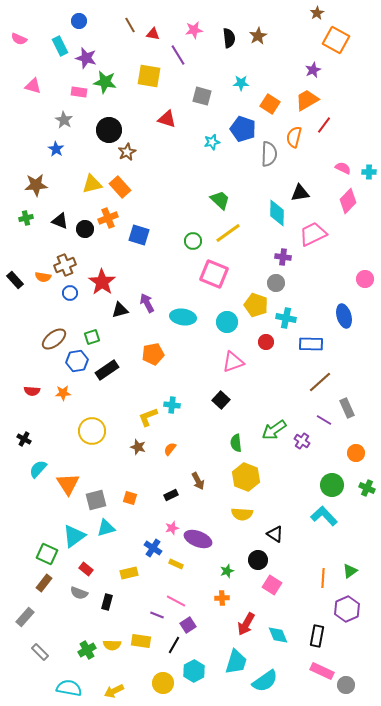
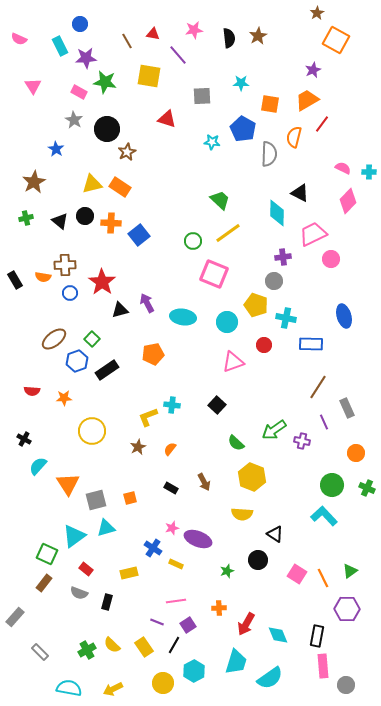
blue circle at (79, 21): moved 1 px right, 3 px down
brown line at (130, 25): moved 3 px left, 16 px down
purple line at (178, 55): rotated 10 degrees counterclockwise
purple star at (86, 58): rotated 20 degrees counterclockwise
pink triangle at (33, 86): rotated 42 degrees clockwise
pink rectangle at (79, 92): rotated 21 degrees clockwise
gray square at (202, 96): rotated 18 degrees counterclockwise
orange square at (270, 104): rotated 24 degrees counterclockwise
gray star at (64, 120): moved 10 px right
red line at (324, 125): moved 2 px left, 1 px up
blue pentagon at (243, 129): rotated 10 degrees clockwise
black circle at (109, 130): moved 2 px left, 1 px up
cyan star at (212, 142): rotated 21 degrees clockwise
brown star at (36, 185): moved 2 px left, 3 px up; rotated 25 degrees counterclockwise
orange rectangle at (120, 187): rotated 15 degrees counterclockwise
black triangle at (300, 193): rotated 36 degrees clockwise
orange cross at (108, 218): moved 3 px right, 5 px down; rotated 24 degrees clockwise
black triangle at (60, 221): rotated 18 degrees clockwise
black circle at (85, 229): moved 13 px up
blue square at (139, 235): rotated 35 degrees clockwise
purple cross at (283, 257): rotated 14 degrees counterclockwise
brown cross at (65, 265): rotated 20 degrees clockwise
pink circle at (365, 279): moved 34 px left, 20 px up
black rectangle at (15, 280): rotated 12 degrees clockwise
gray circle at (276, 283): moved 2 px left, 2 px up
green square at (92, 337): moved 2 px down; rotated 28 degrees counterclockwise
red circle at (266, 342): moved 2 px left, 3 px down
blue hexagon at (77, 361): rotated 10 degrees counterclockwise
brown line at (320, 382): moved 2 px left, 5 px down; rotated 15 degrees counterclockwise
orange star at (63, 393): moved 1 px right, 5 px down
black square at (221, 400): moved 4 px left, 5 px down
purple line at (324, 420): moved 2 px down; rotated 35 degrees clockwise
purple cross at (302, 441): rotated 21 degrees counterclockwise
green semicircle at (236, 443): rotated 42 degrees counterclockwise
brown star at (138, 447): rotated 28 degrees clockwise
cyan semicircle at (38, 469): moved 3 px up
yellow hexagon at (246, 477): moved 6 px right
brown arrow at (198, 481): moved 6 px right, 1 px down
black rectangle at (171, 495): moved 7 px up; rotated 56 degrees clockwise
orange square at (130, 498): rotated 32 degrees counterclockwise
orange line at (323, 578): rotated 30 degrees counterclockwise
pink square at (272, 585): moved 25 px right, 11 px up
orange cross at (222, 598): moved 3 px left, 10 px down
pink line at (176, 601): rotated 36 degrees counterclockwise
purple hexagon at (347, 609): rotated 25 degrees clockwise
purple line at (157, 615): moved 7 px down
gray rectangle at (25, 617): moved 10 px left
yellow rectangle at (141, 641): moved 3 px right, 6 px down; rotated 48 degrees clockwise
yellow semicircle at (112, 645): rotated 42 degrees clockwise
pink rectangle at (322, 671): moved 1 px right, 5 px up; rotated 60 degrees clockwise
cyan semicircle at (265, 681): moved 5 px right, 3 px up
yellow arrow at (114, 691): moved 1 px left, 2 px up
